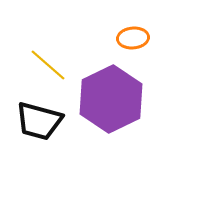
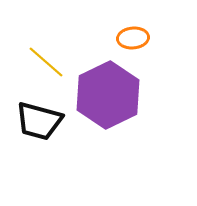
yellow line: moved 2 px left, 3 px up
purple hexagon: moved 3 px left, 4 px up
